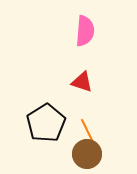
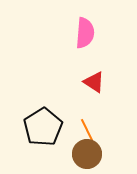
pink semicircle: moved 2 px down
red triangle: moved 12 px right; rotated 15 degrees clockwise
black pentagon: moved 3 px left, 4 px down
